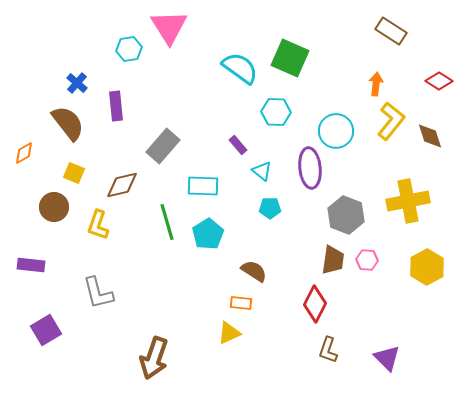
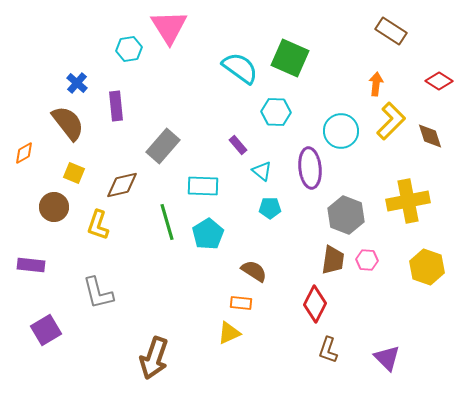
yellow L-shape at (391, 121): rotated 6 degrees clockwise
cyan circle at (336, 131): moved 5 px right
yellow hexagon at (427, 267): rotated 12 degrees counterclockwise
